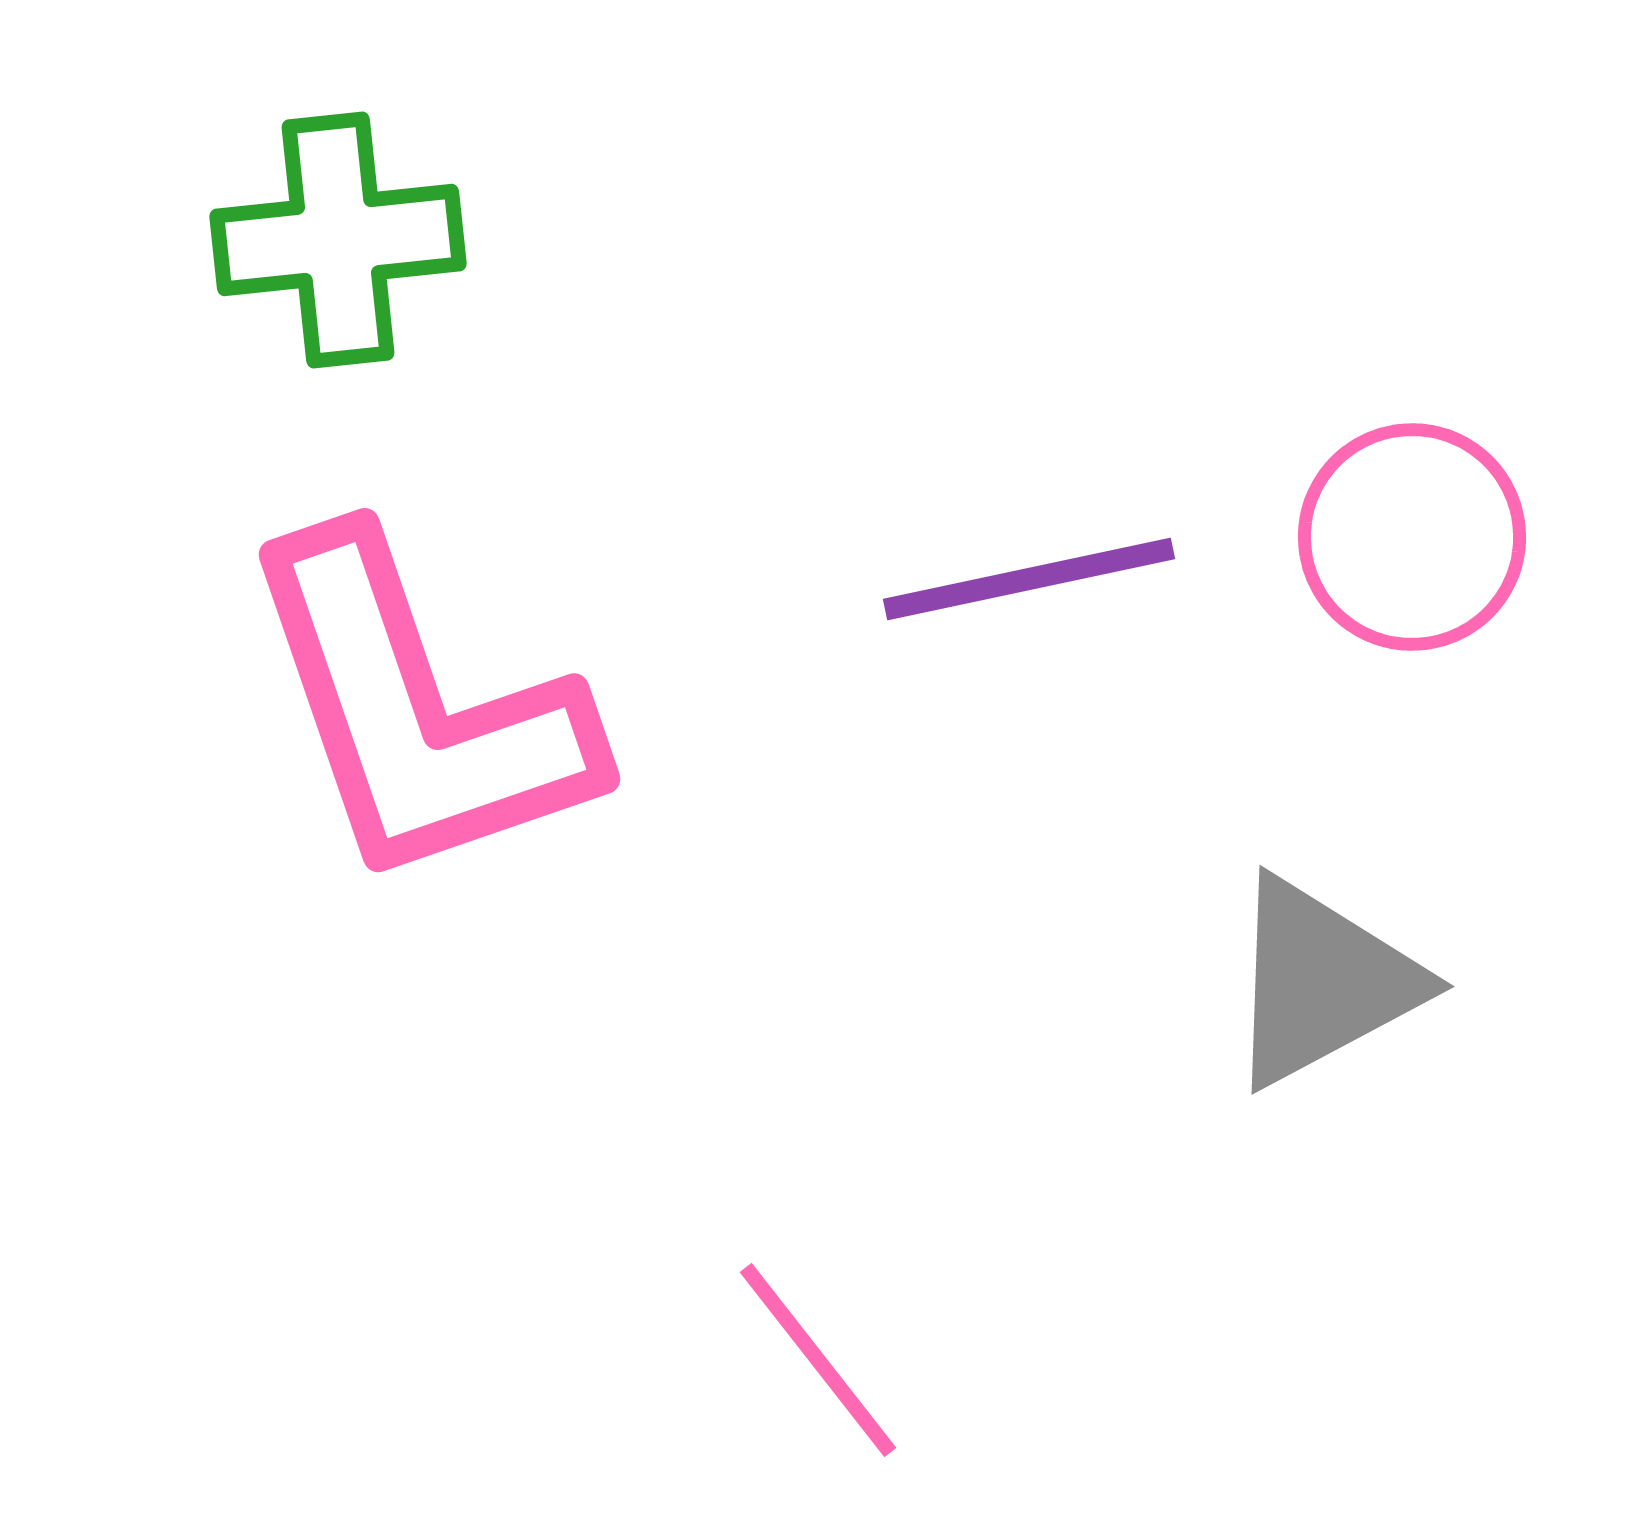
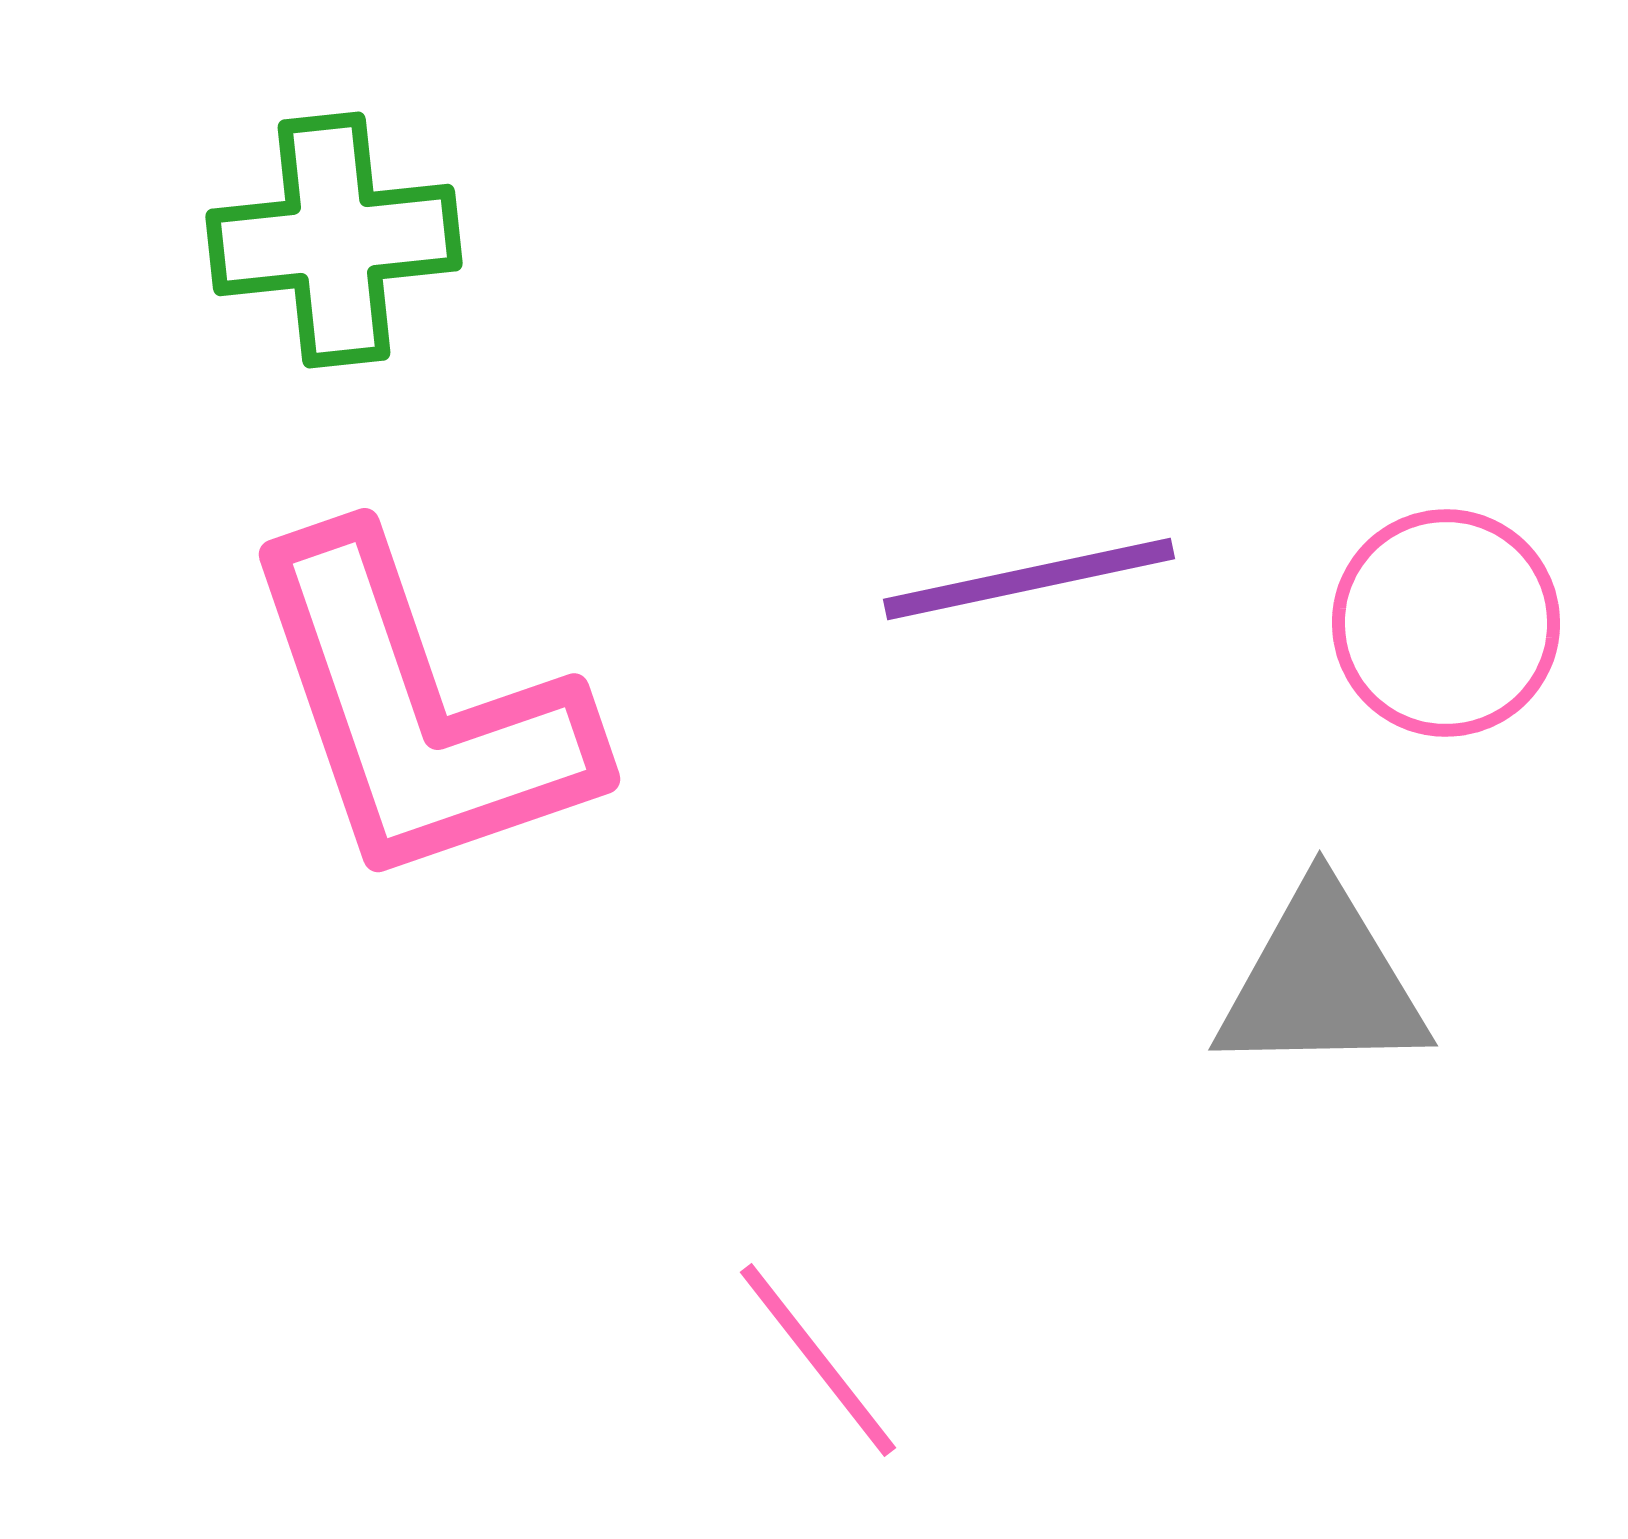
green cross: moved 4 px left
pink circle: moved 34 px right, 86 px down
gray triangle: rotated 27 degrees clockwise
